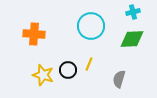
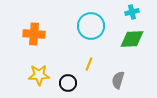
cyan cross: moved 1 px left
black circle: moved 13 px down
yellow star: moved 4 px left; rotated 20 degrees counterclockwise
gray semicircle: moved 1 px left, 1 px down
